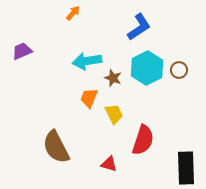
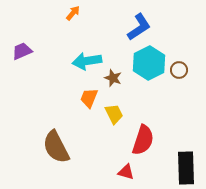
cyan hexagon: moved 2 px right, 5 px up
red triangle: moved 17 px right, 8 px down
